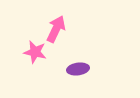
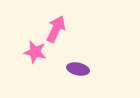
purple ellipse: rotated 20 degrees clockwise
